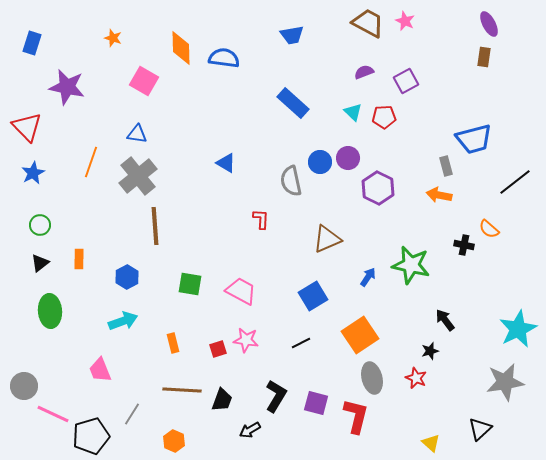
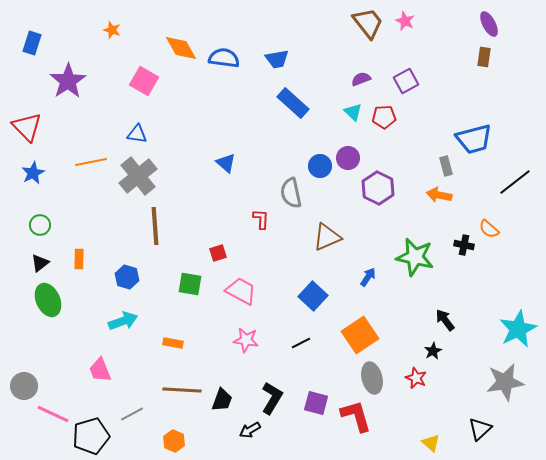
brown trapezoid at (368, 23): rotated 24 degrees clockwise
blue trapezoid at (292, 35): moved 15 px left, 24 px down
orange star at (113, 38): moved 1 px left, 8 px up
orange diamond at (181, 48): rotated 28 degrees counterclockwise
purple semicircle at (364, 72): moved 3 px left, 7 px down
purple star at (67, 87): moved 1 px right, 6 px up; rotated 27 degrees clockwise
orange line at (91, 162): rotated 60 degrees clockwise
blue circle at (320, 162): moved 4 px down
blue triangle at (226, 163): rotated 10 degrees clockwise
gray semicircle at (291, 181): moved 12 px down
brown triangle at (327, 239): moved 2 px up
green star at (411, 265): moved 4 px right, 8 px up
blue hexagon at (127, 277): rotated 15 degrees counterclockwise
blue square at (313, 296): rotated 16 degrees counterclockwise
green ellipse at (50, 311): moved 2 px left, 11 px up; rotated 20 degrees counterclockwise
orange rectangle at (173, 343): rotated 66 degrees counterclockwise
red square at (218, 349): moved 96 px up
black star at (430, 351): moved 3 px right; rotated 12 degrees counterclockwise
black L-shape at (276, 396): moved 4 px left, 2 px down
gray line at (132, 414): rotated 30 degrees clockwise
red L-shape at (356, 416): rotated 30 degrees counterclockwise
